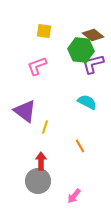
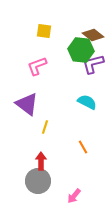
purple triangle: moved 2 px right, 7 px up
orange line: moved 3 px right, 1 px down
